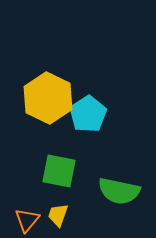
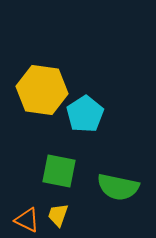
yellow hexagon: moved 6 px left, 8 px up; rotated 18 degrees counterclockwise
cyan pentagon: moved 3 px left
green semicircle: moved 1 px left, 4 px up
orange triangle: rotated 44 degrees counterclockwise
